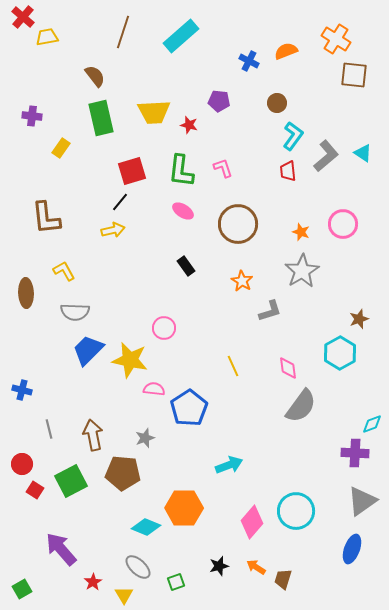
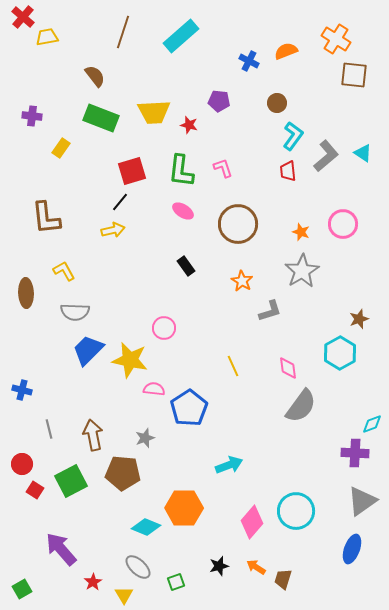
green rectangle at (101, 118): rotated 56 degrees counterclockwise
